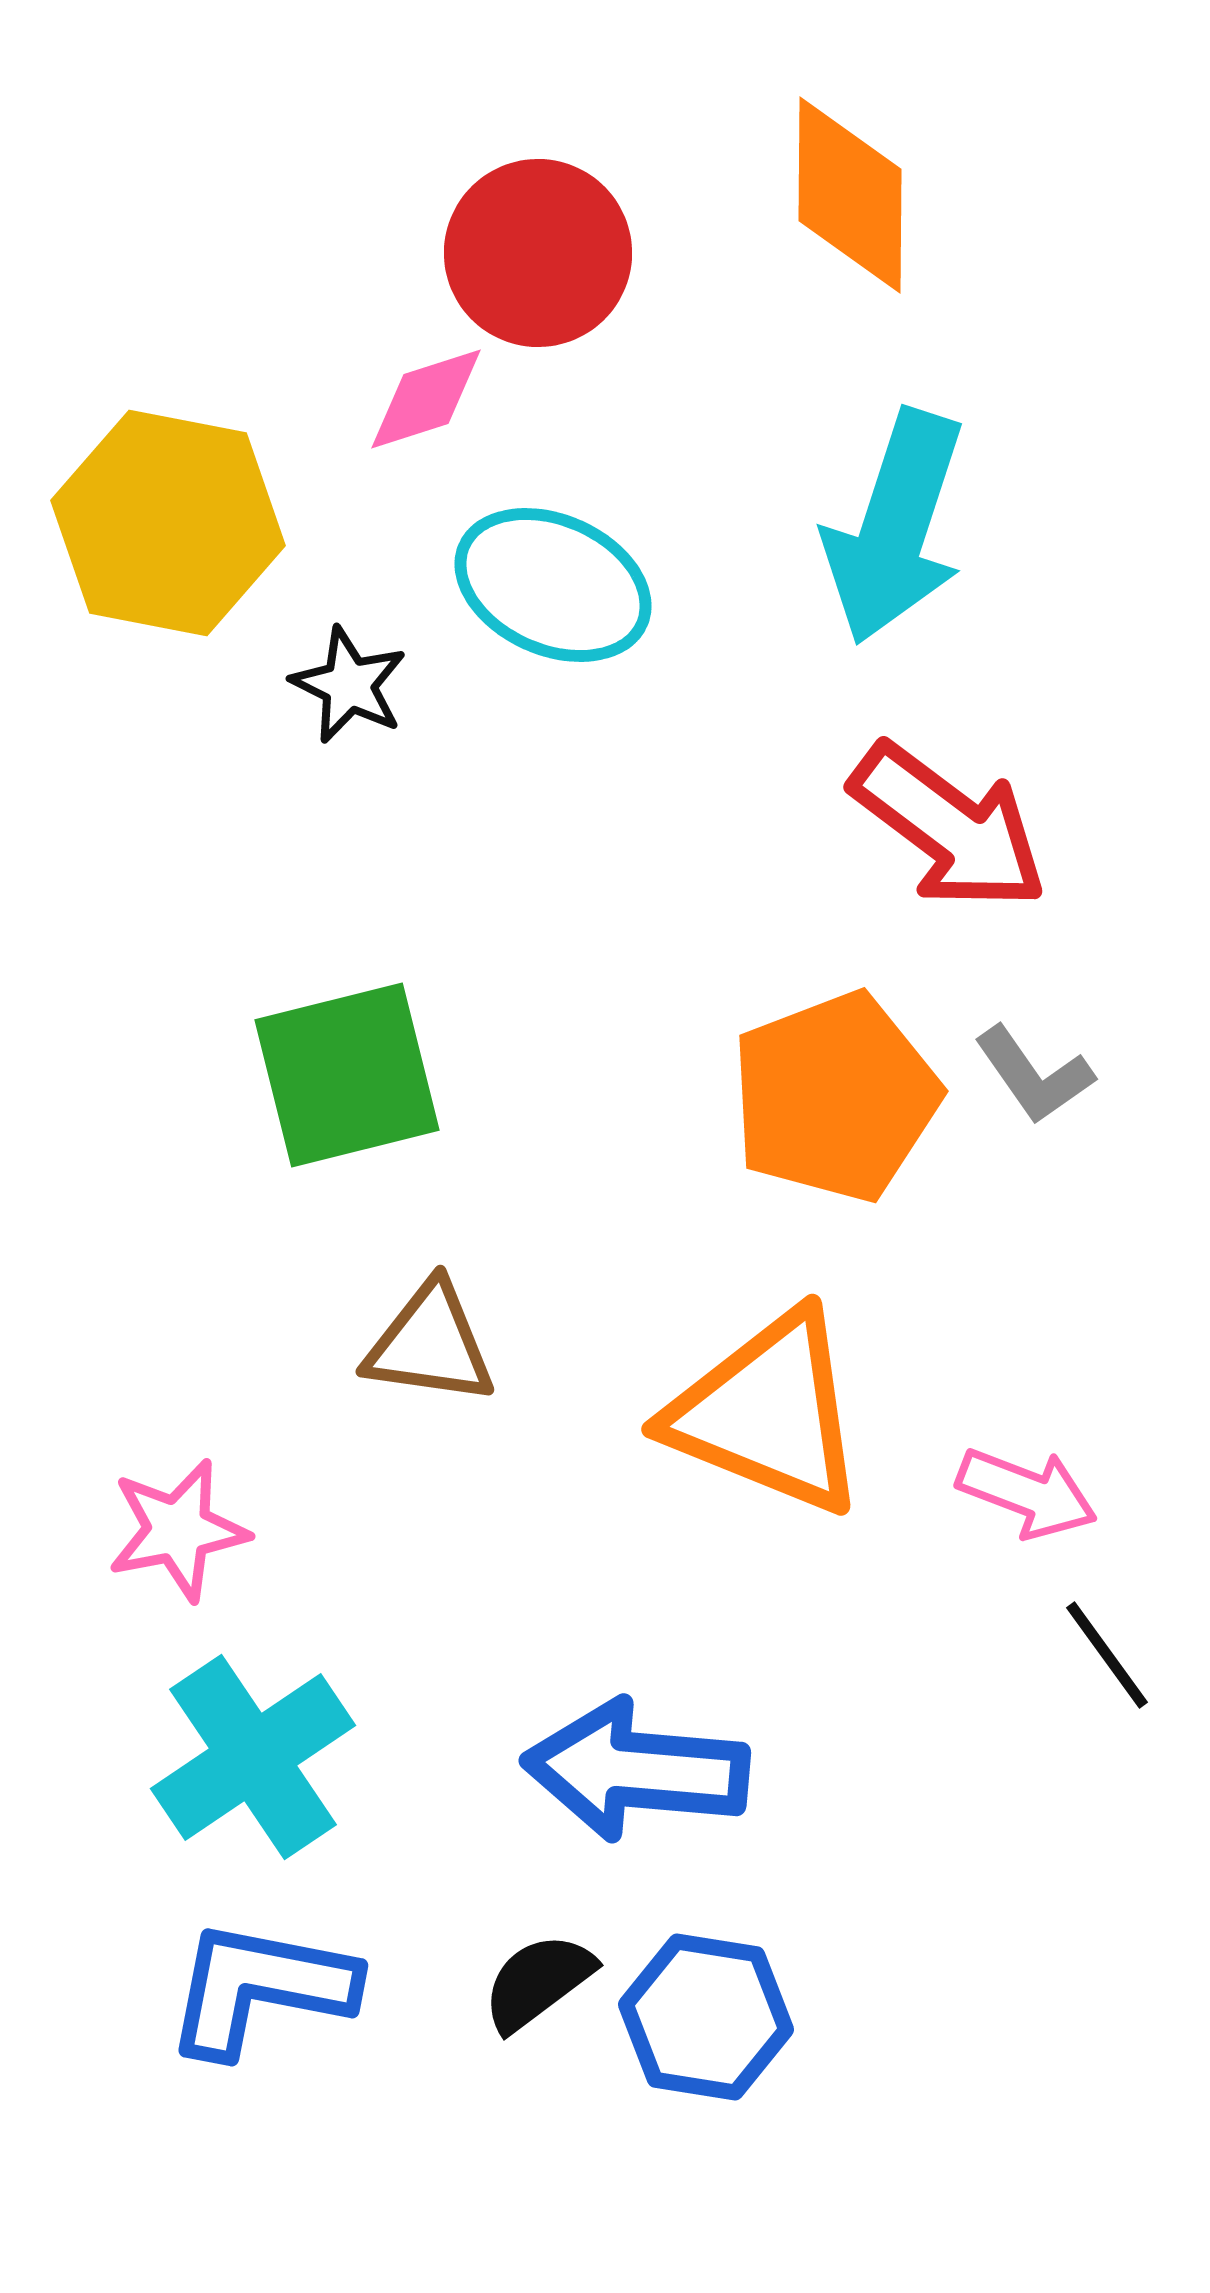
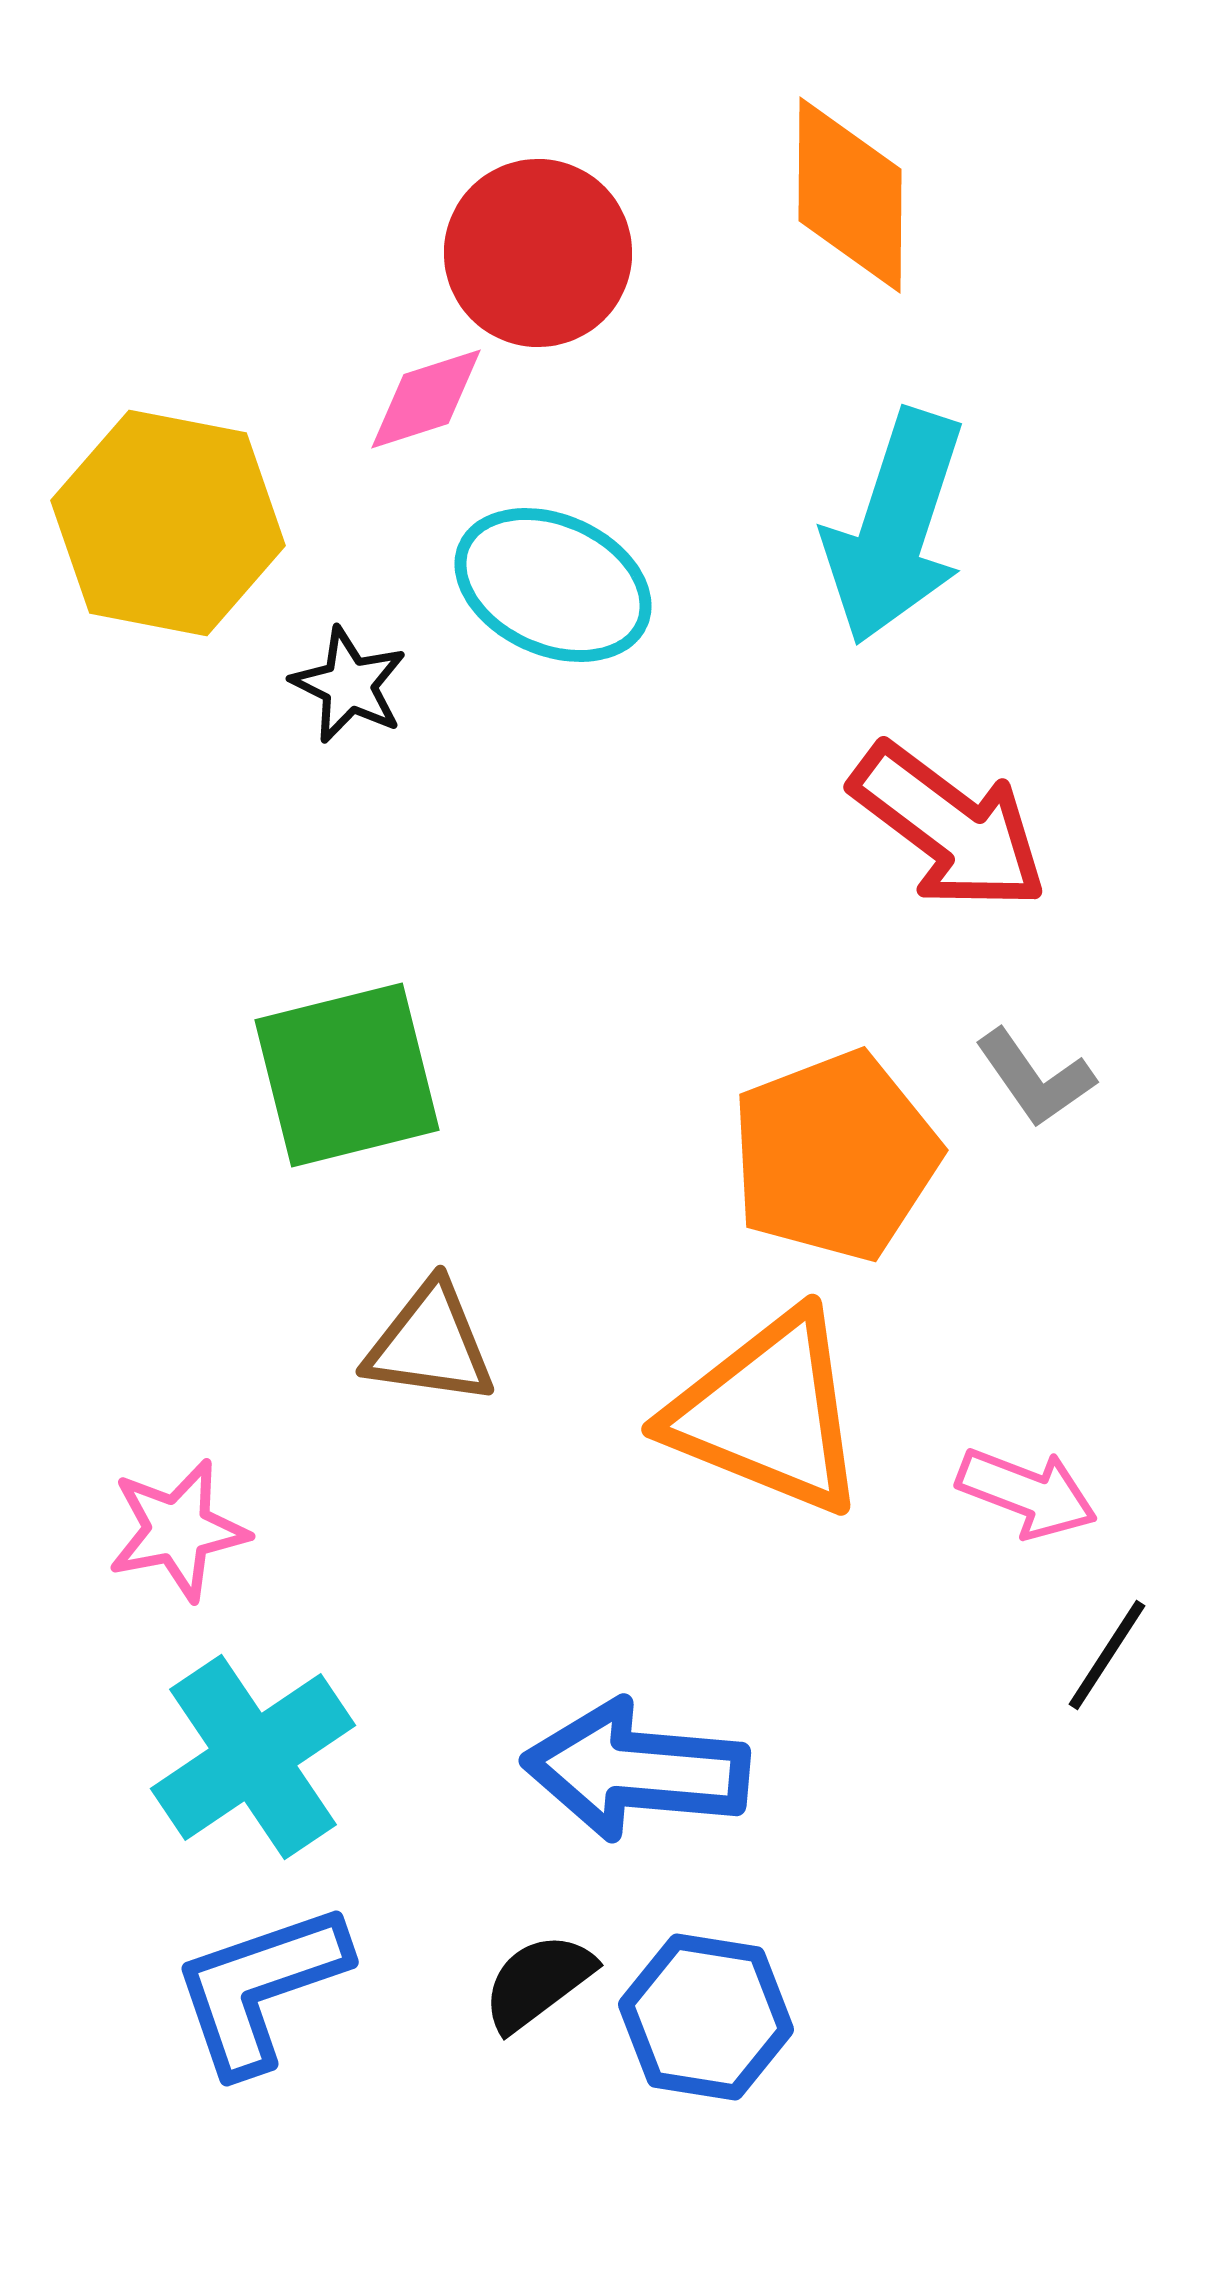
gray L-shape: moved 1 px right, 3 px down
orange pentagon: moved 59 px down
black line: rotated 69 degrees clockwise
blue L-shape: rotated 30 degrees counterclockwise
